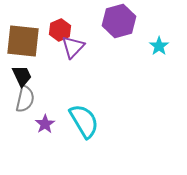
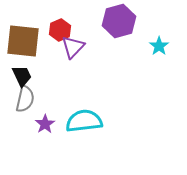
cyan semicircle: rotated 66 degrees counterclockwise
